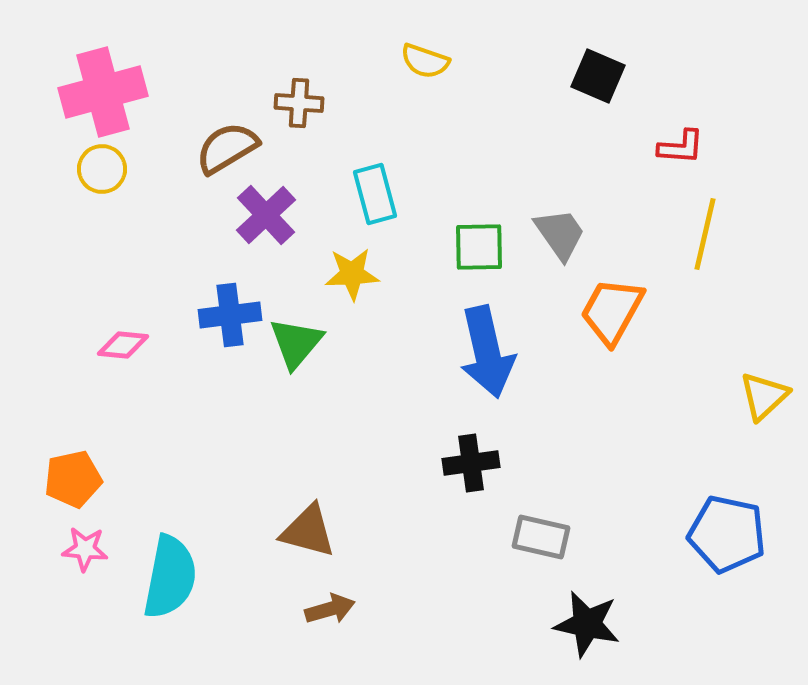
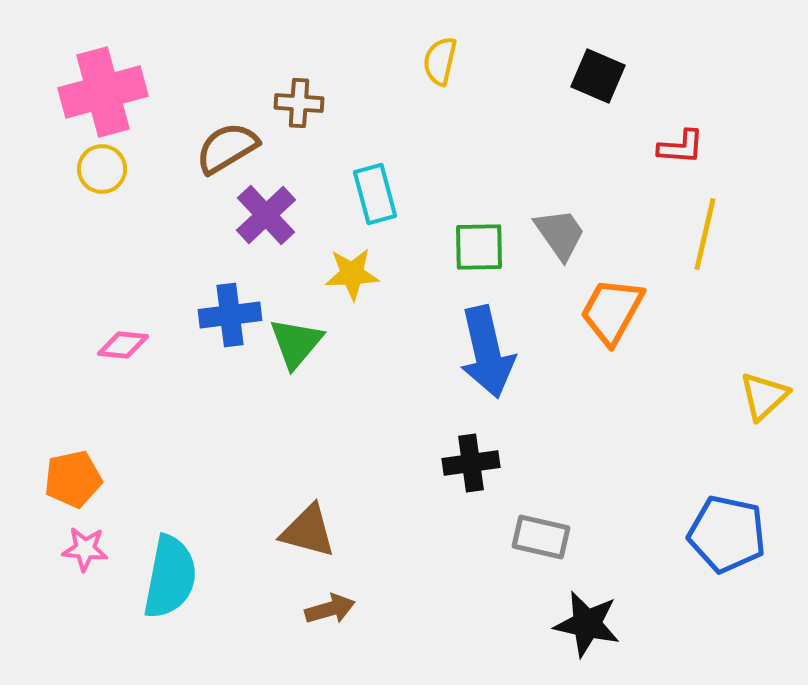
yellow semicircle: moved 15 px right; rotated 84 degrees clockwise
